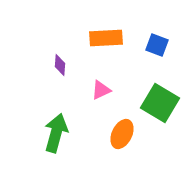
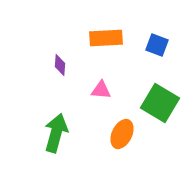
pink triangle: rotated 30 degrees clockwise
